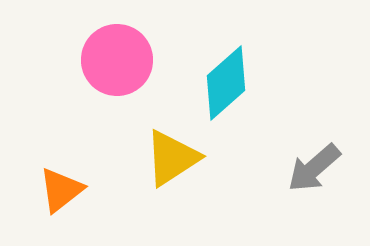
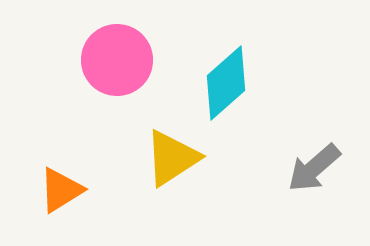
orange triangle: rotated 6 degrees clockwise
